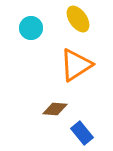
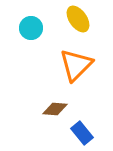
orange triangle: rotated 12 degrees counterclockwise
